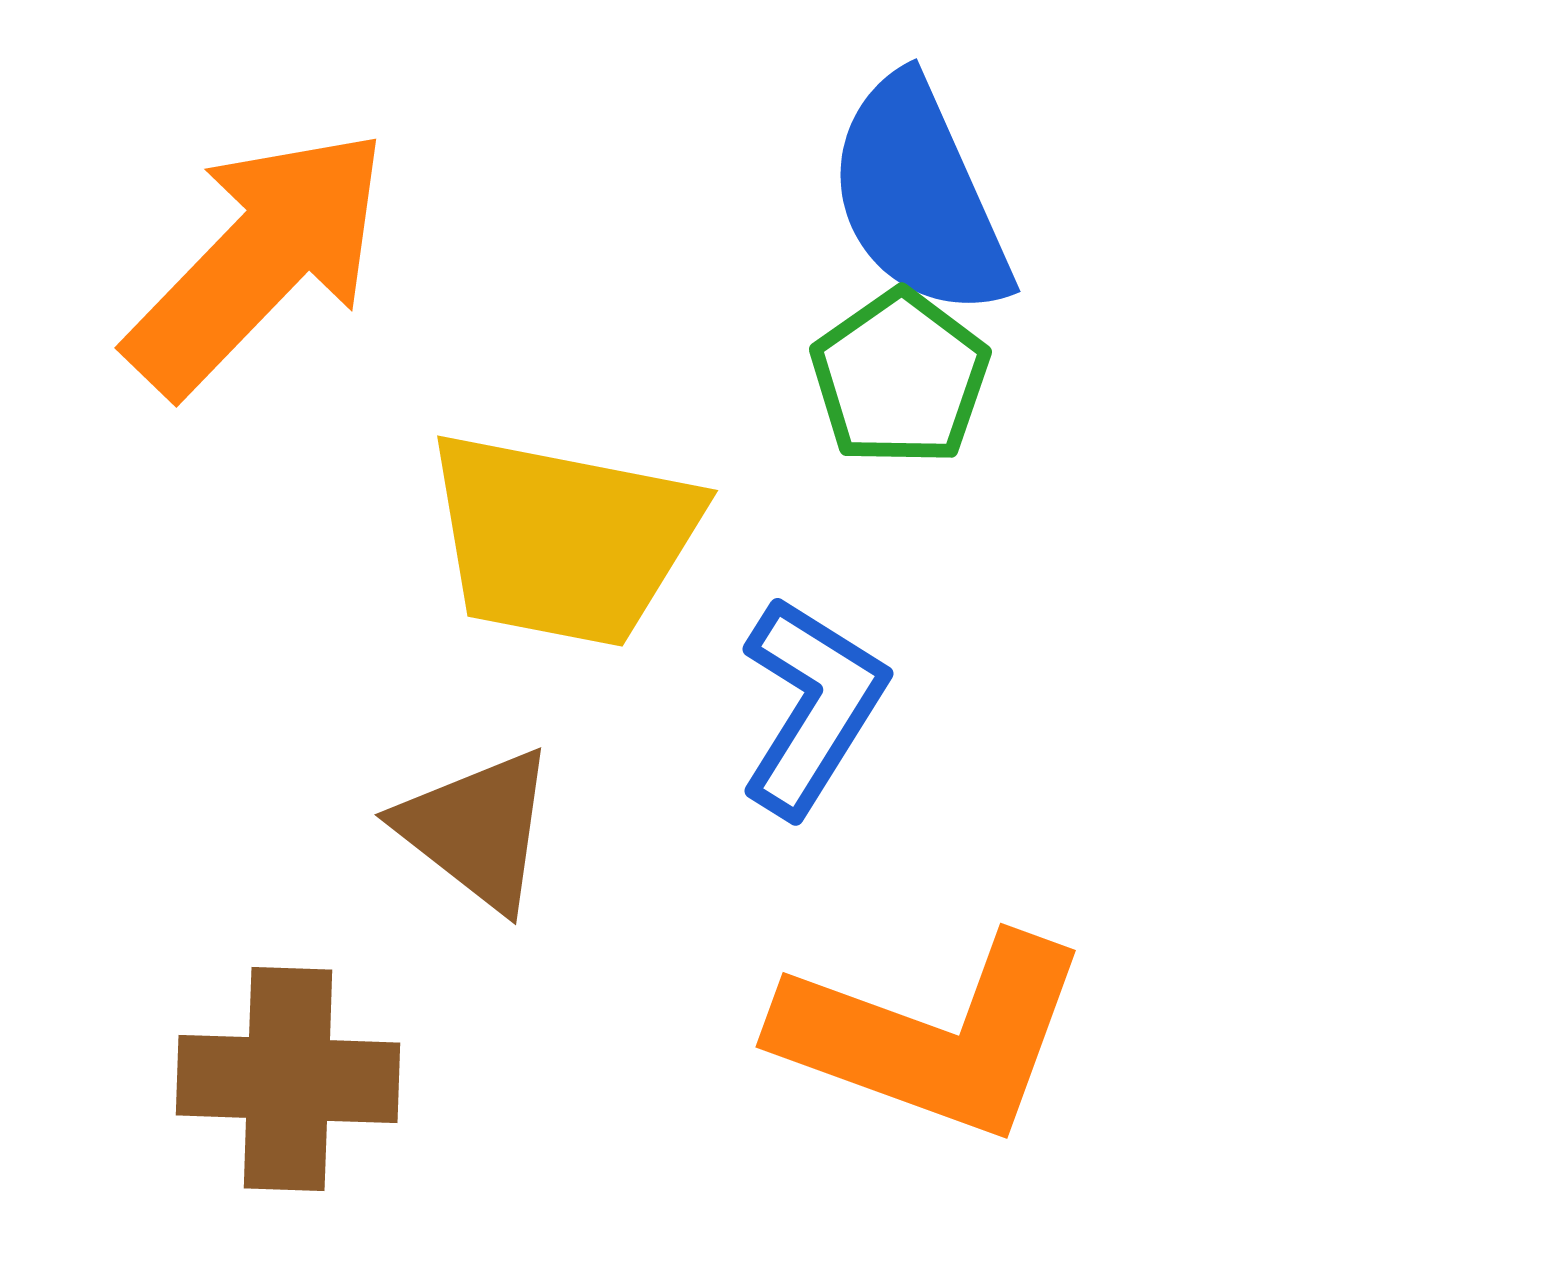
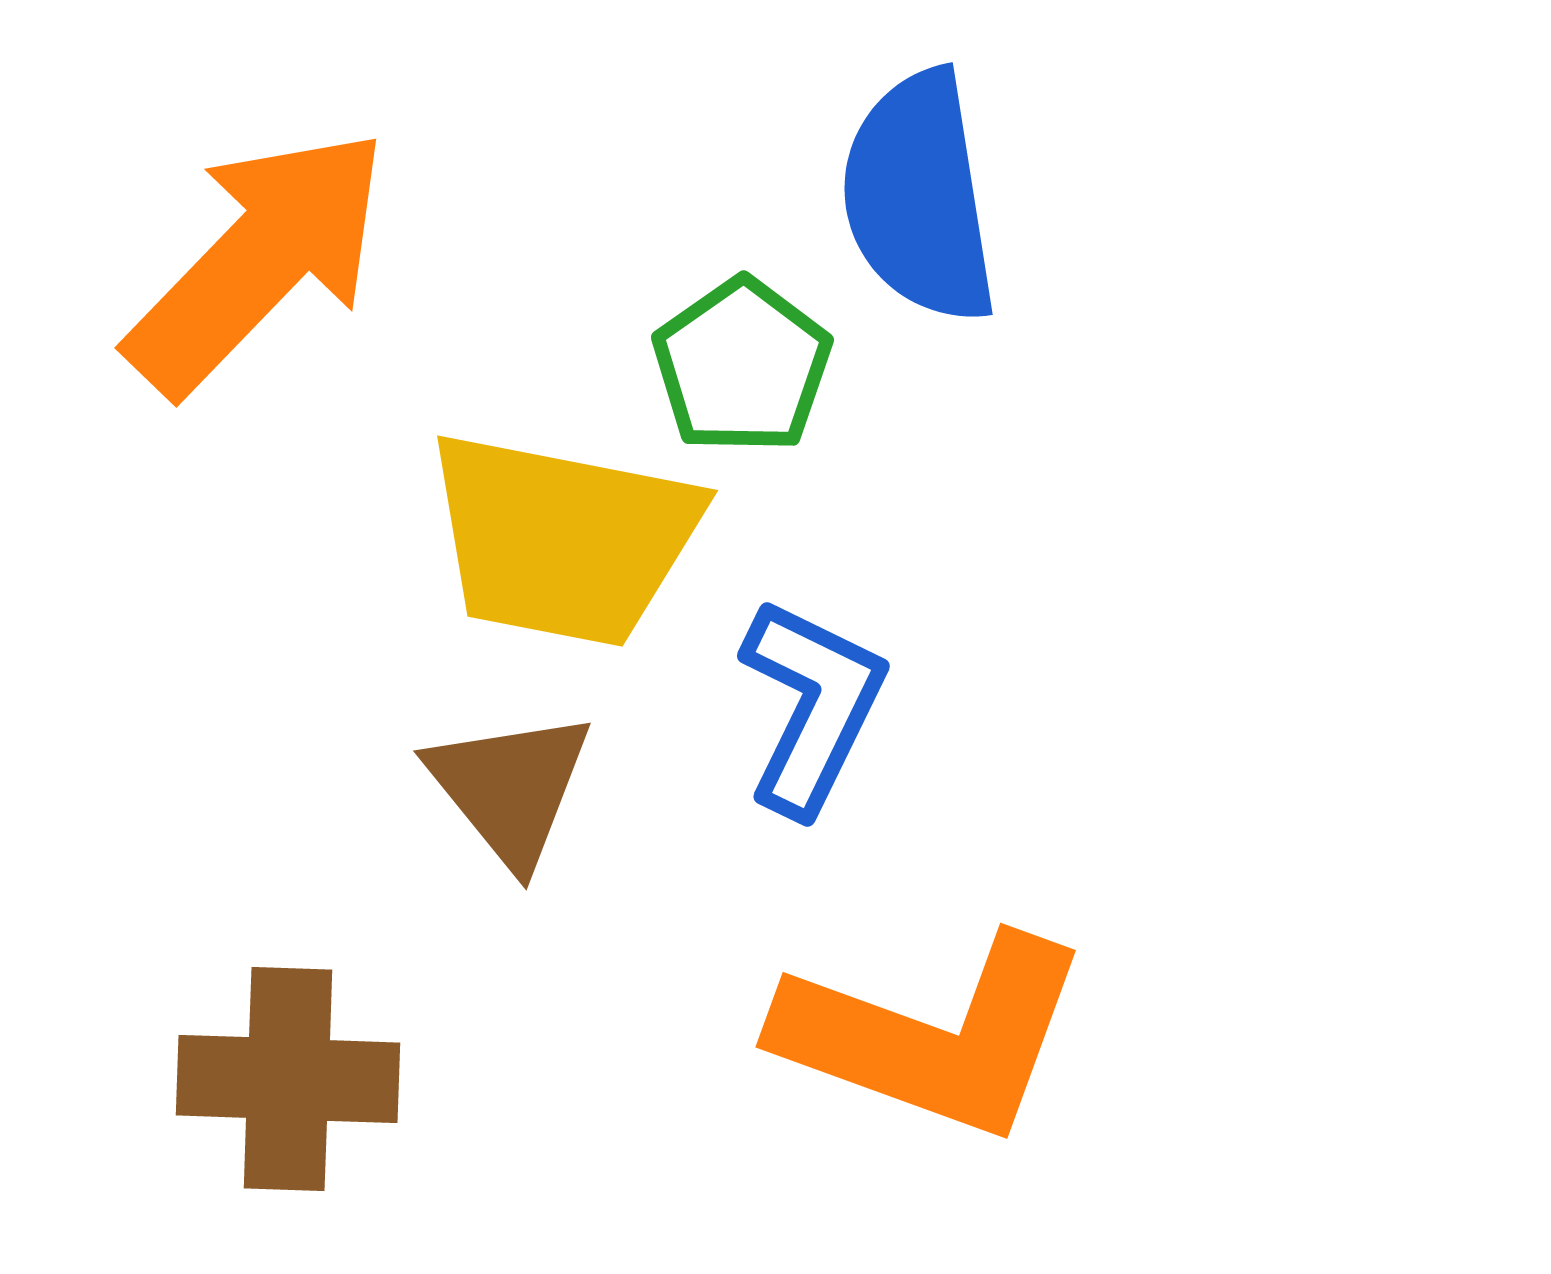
blue semicircle: rotated 15 degrees clockwise
green pentagon: moved 158 px left, 12 px up
blue L-shape: rotated 6 degrees counterclockwise
brown triangle: moved 33 px right, 41 px up; rotated 13 degrees clockwise
